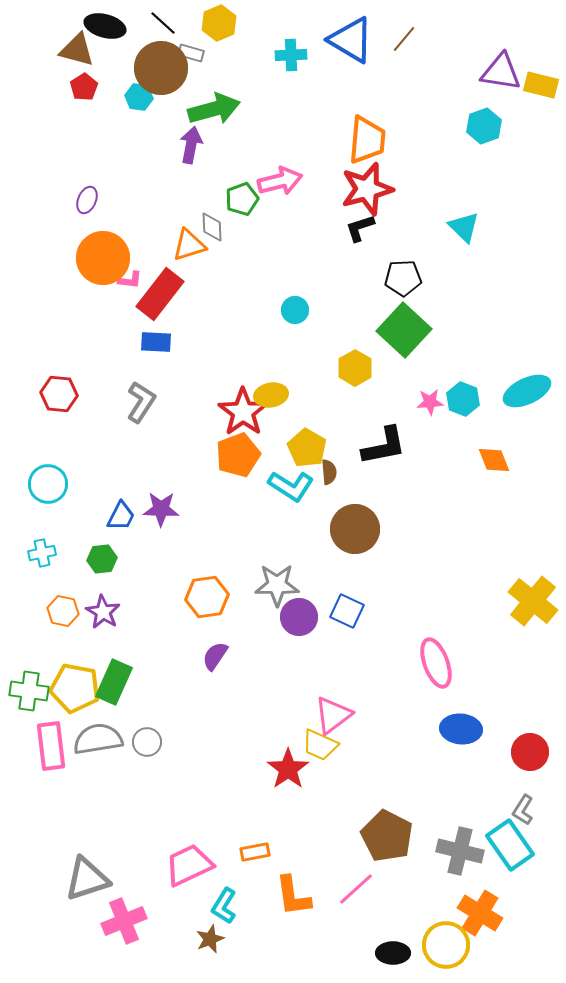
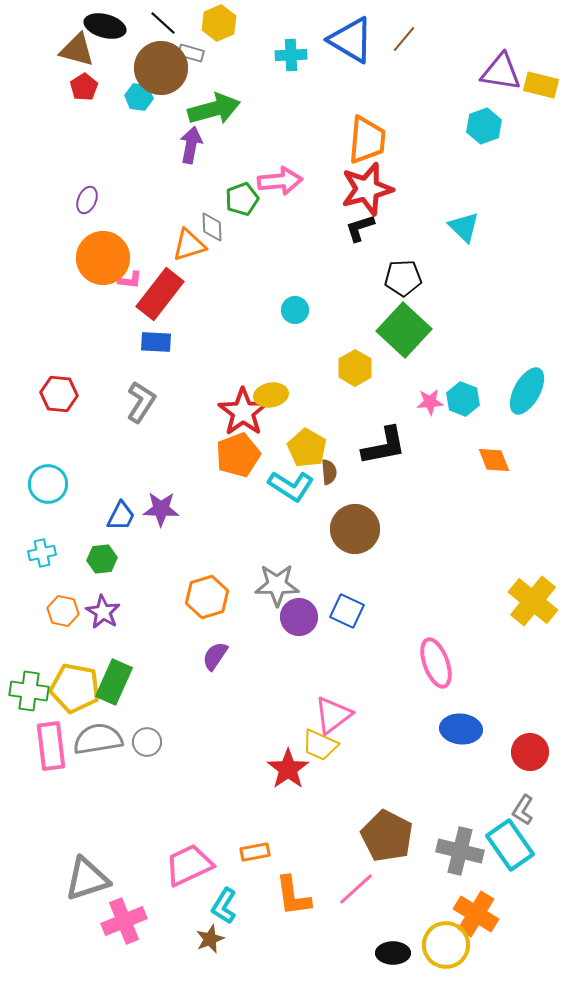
pink arrow at (280, 181): rotated 9 degrees clockwise
cyan ellipse at (527, 391): rotated 36 degrees counterclockwise
orange hexagon at (207, 597): rotated 9 degrees counterclockwise
orange cross at (480, 913): moved 4 px left, 1 px down
